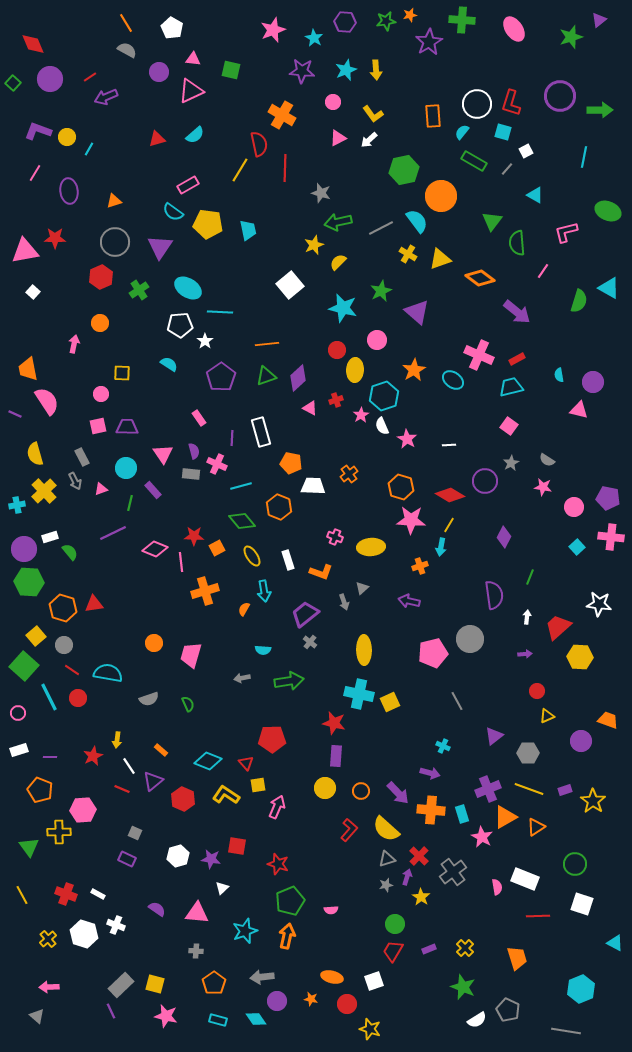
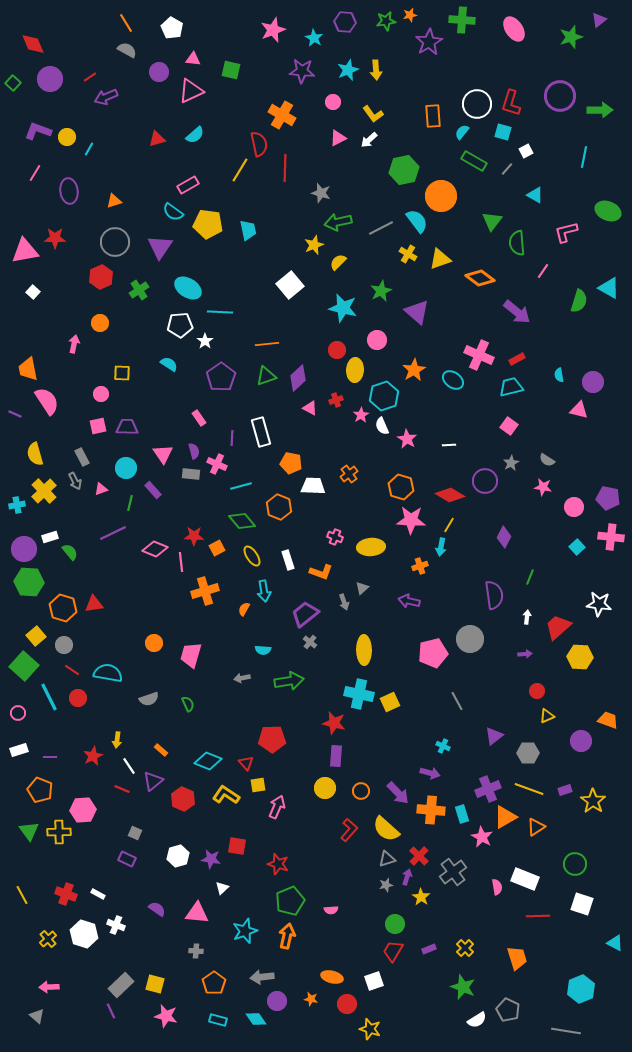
cyan star at (346, 70): moved 2 px right
green triangle at (29, 847): moved 16 px up
